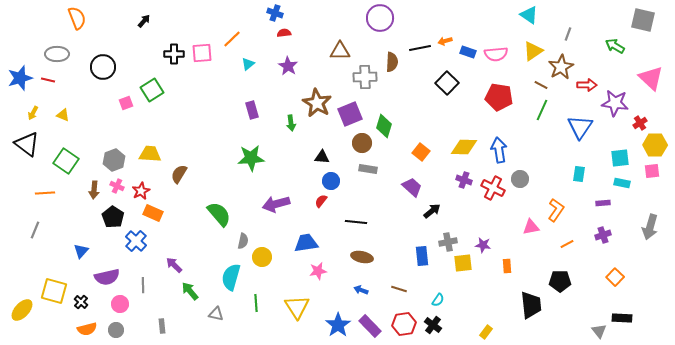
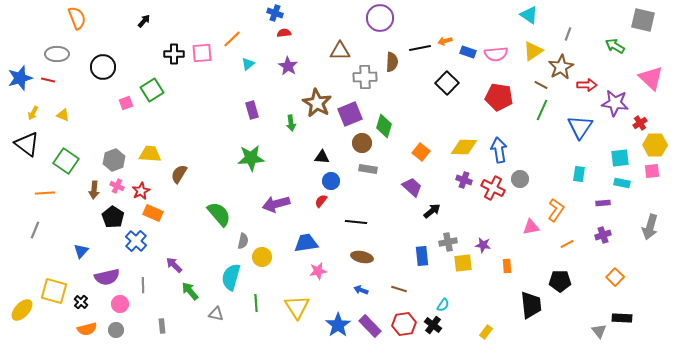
cyan semicircle at (438, 300): moved 5 px right, 5 px down
